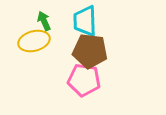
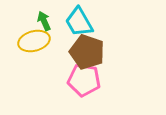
cyan trapezoid: moved 6 px left, 1 px down; rotated 28 degrees counterclockwise
brown pentagon: moved 3 px left, 1 px down; rotated 12 degrees clockwise
